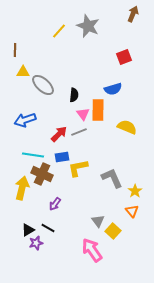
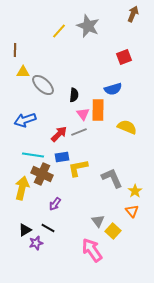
black triangle: moved 3 px left
